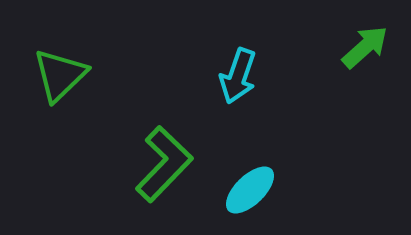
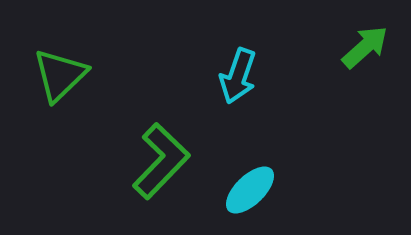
green L-shape: moved 3 px left, 3 px up
